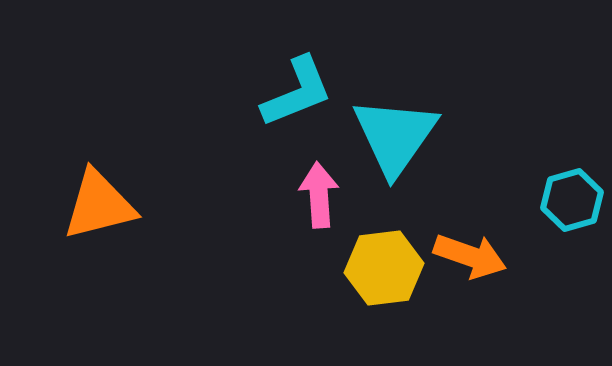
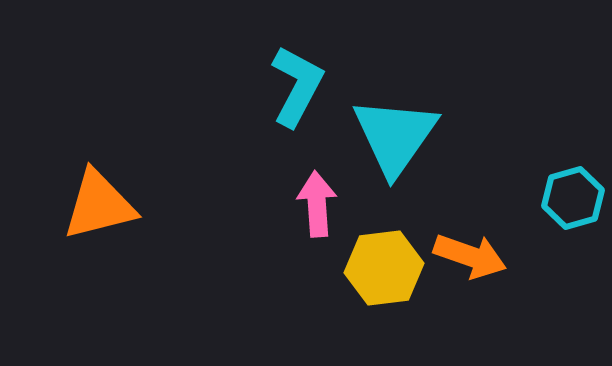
cyan L-shape: moved 6 px up; rotated 40 degrees counterclockwise
pink arrow: moved 2 px left, 9 px down
cyan hexagon: moved 1 px right, 2 px up
